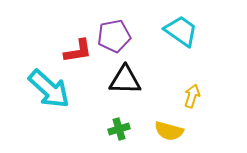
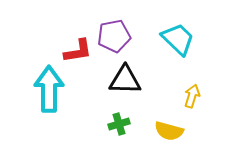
cyan trapezoid: moved 3 px left, 8 px down; rotated 9 degrees clockwise
cyan arrow: rotated 132 degrees counterclockwise
green cross: moved 5 px up
